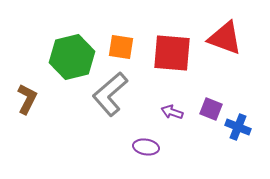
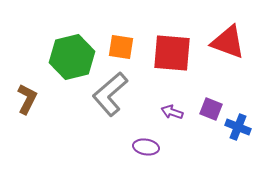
red triangle: moved 3 px right, 4 px down
